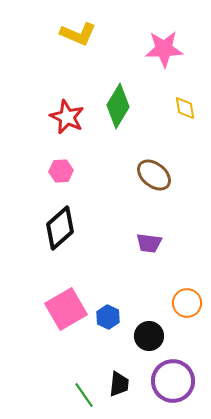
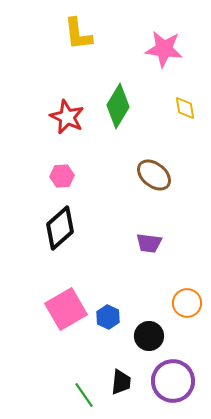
yellow L-shape: rotated 60 degrees clockwise
pink star: rotated 9 degrees clockwise
pink hexagon: moved 1 px right, 5 px down
black trapezoid: moved 2 px right, 2 px up
